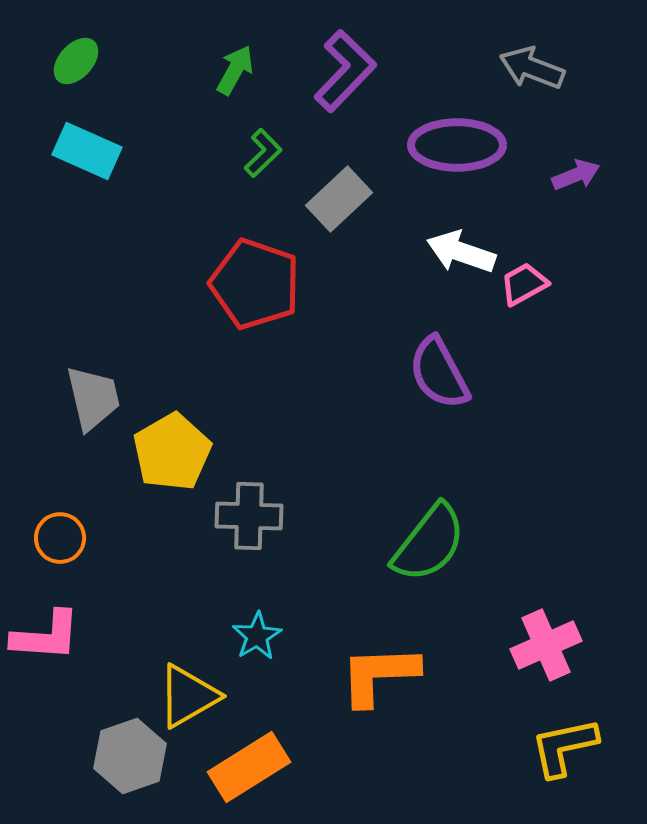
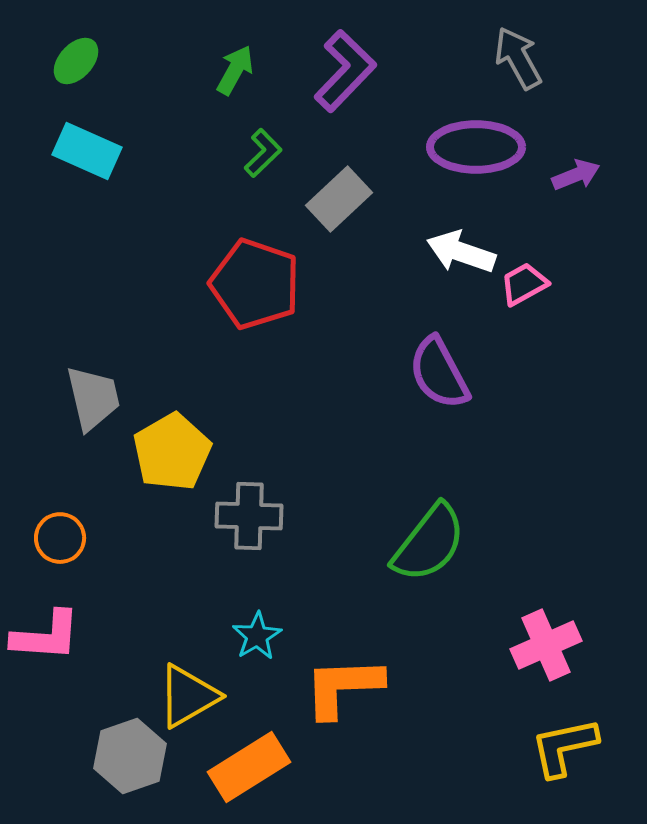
gray arrow: moved 14 px left, 10 px up; rotated 40 degrees clockwise
purple ellipse: moved 19 px right, 2 px down
orange L-shape: moved 36 px left, 12 px down
